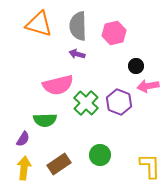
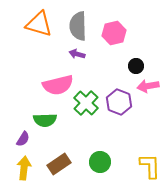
green circle: moved 7 px down
